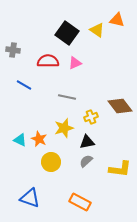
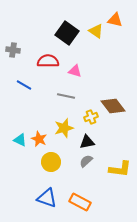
orange triangle: moved 2 px left
yellow triangle: moved 1 px left, 1 px down
pink triangle: moved 8 px down; rotated 40 degrees clockwise
gray line: moved 1 px left, 1 px up
brown diamond: moved 7 px left
blue triangle: moved 17 px right
